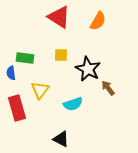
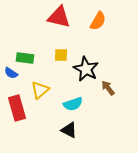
red triangle: rotated 20 degrees counterclockwise
black star: moved 2 px left
blue semicircle: rotated 48 degrees counterclockwise
yellow triangle: rotated 12 degrees clockwise
black triangle: moved 8 px right, 9 px up
